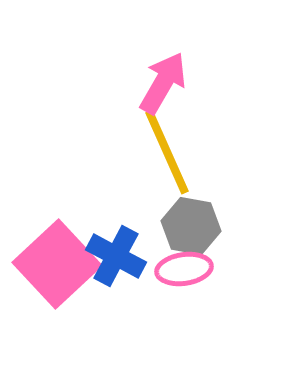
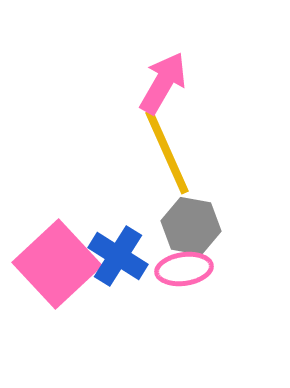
blue cross: moved 2 px right; rotated 4 degrees clockwise
